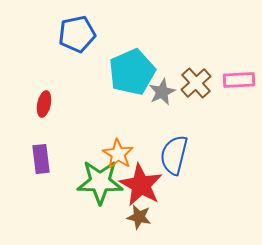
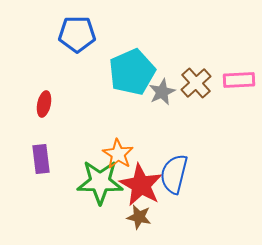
blue pentagon: rotated 12 degrees clockwise
blue semicircle: moved 19 px down
